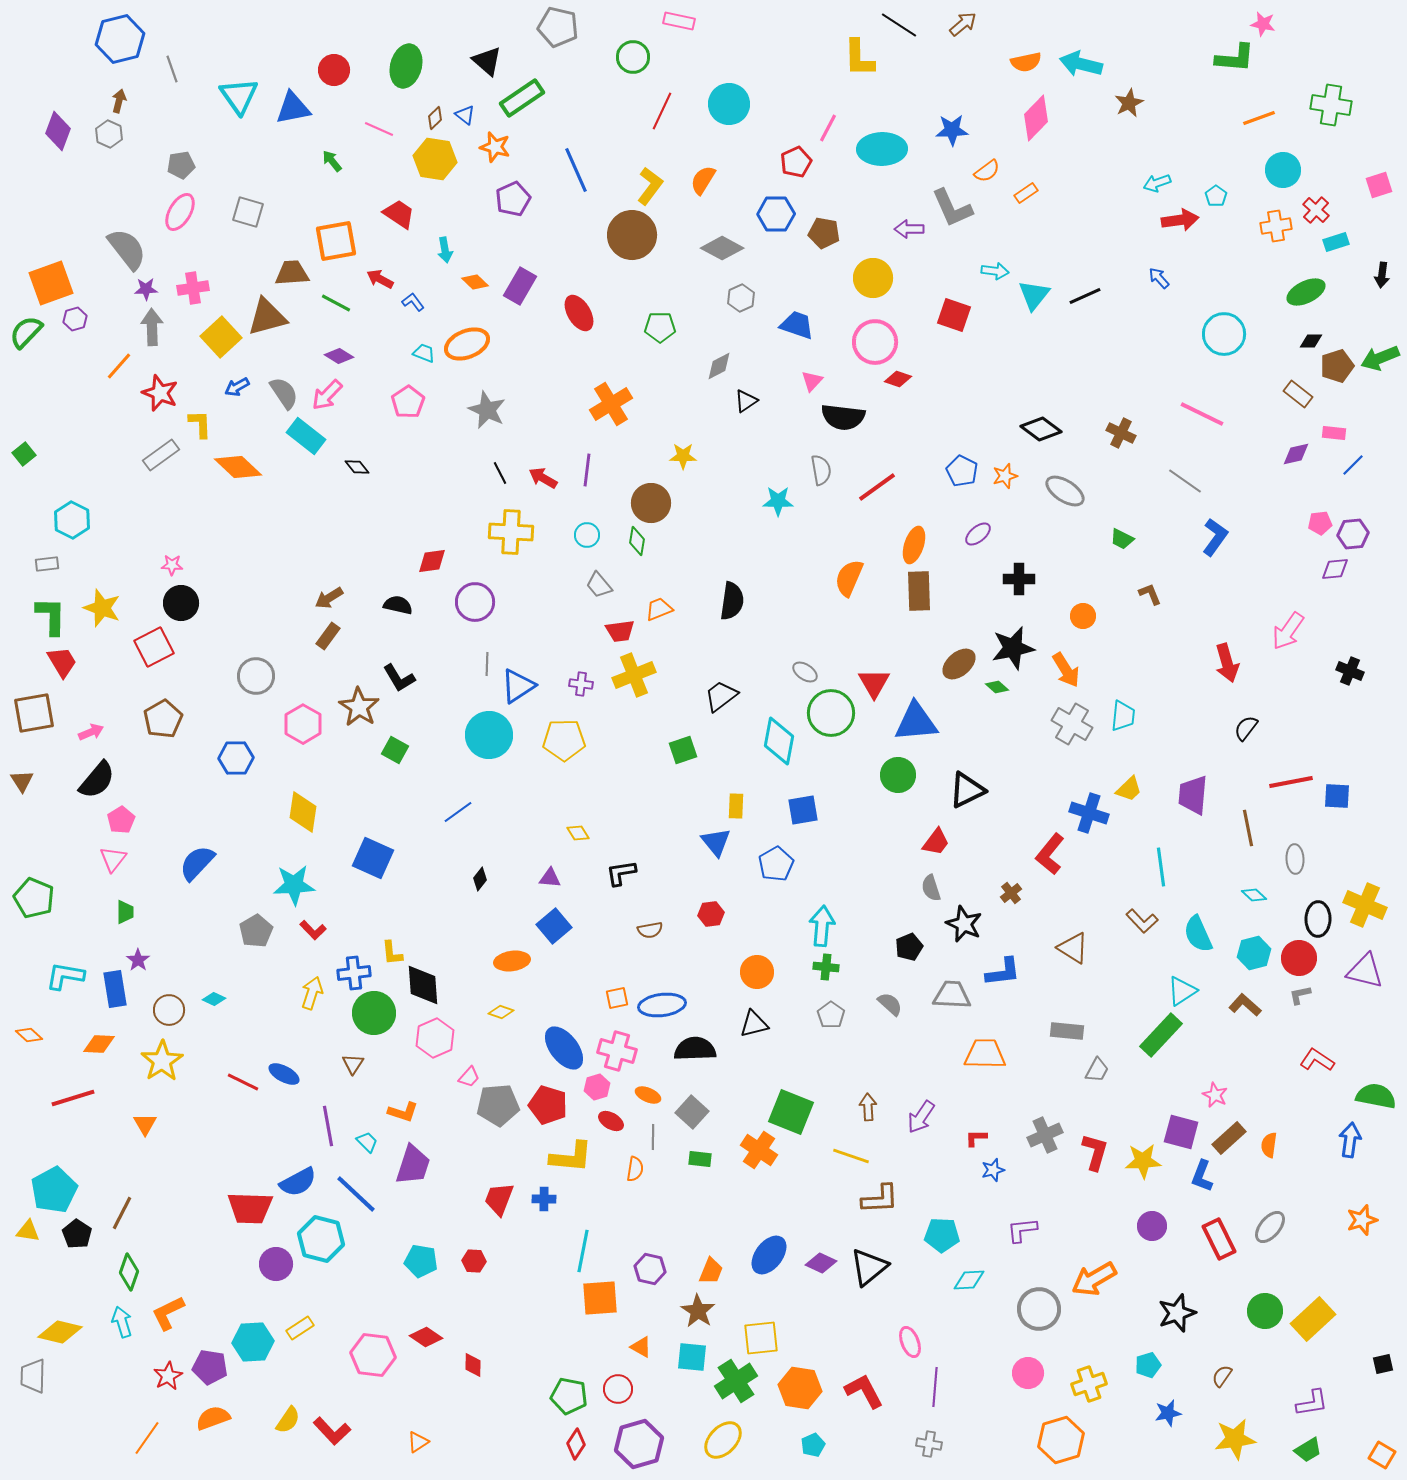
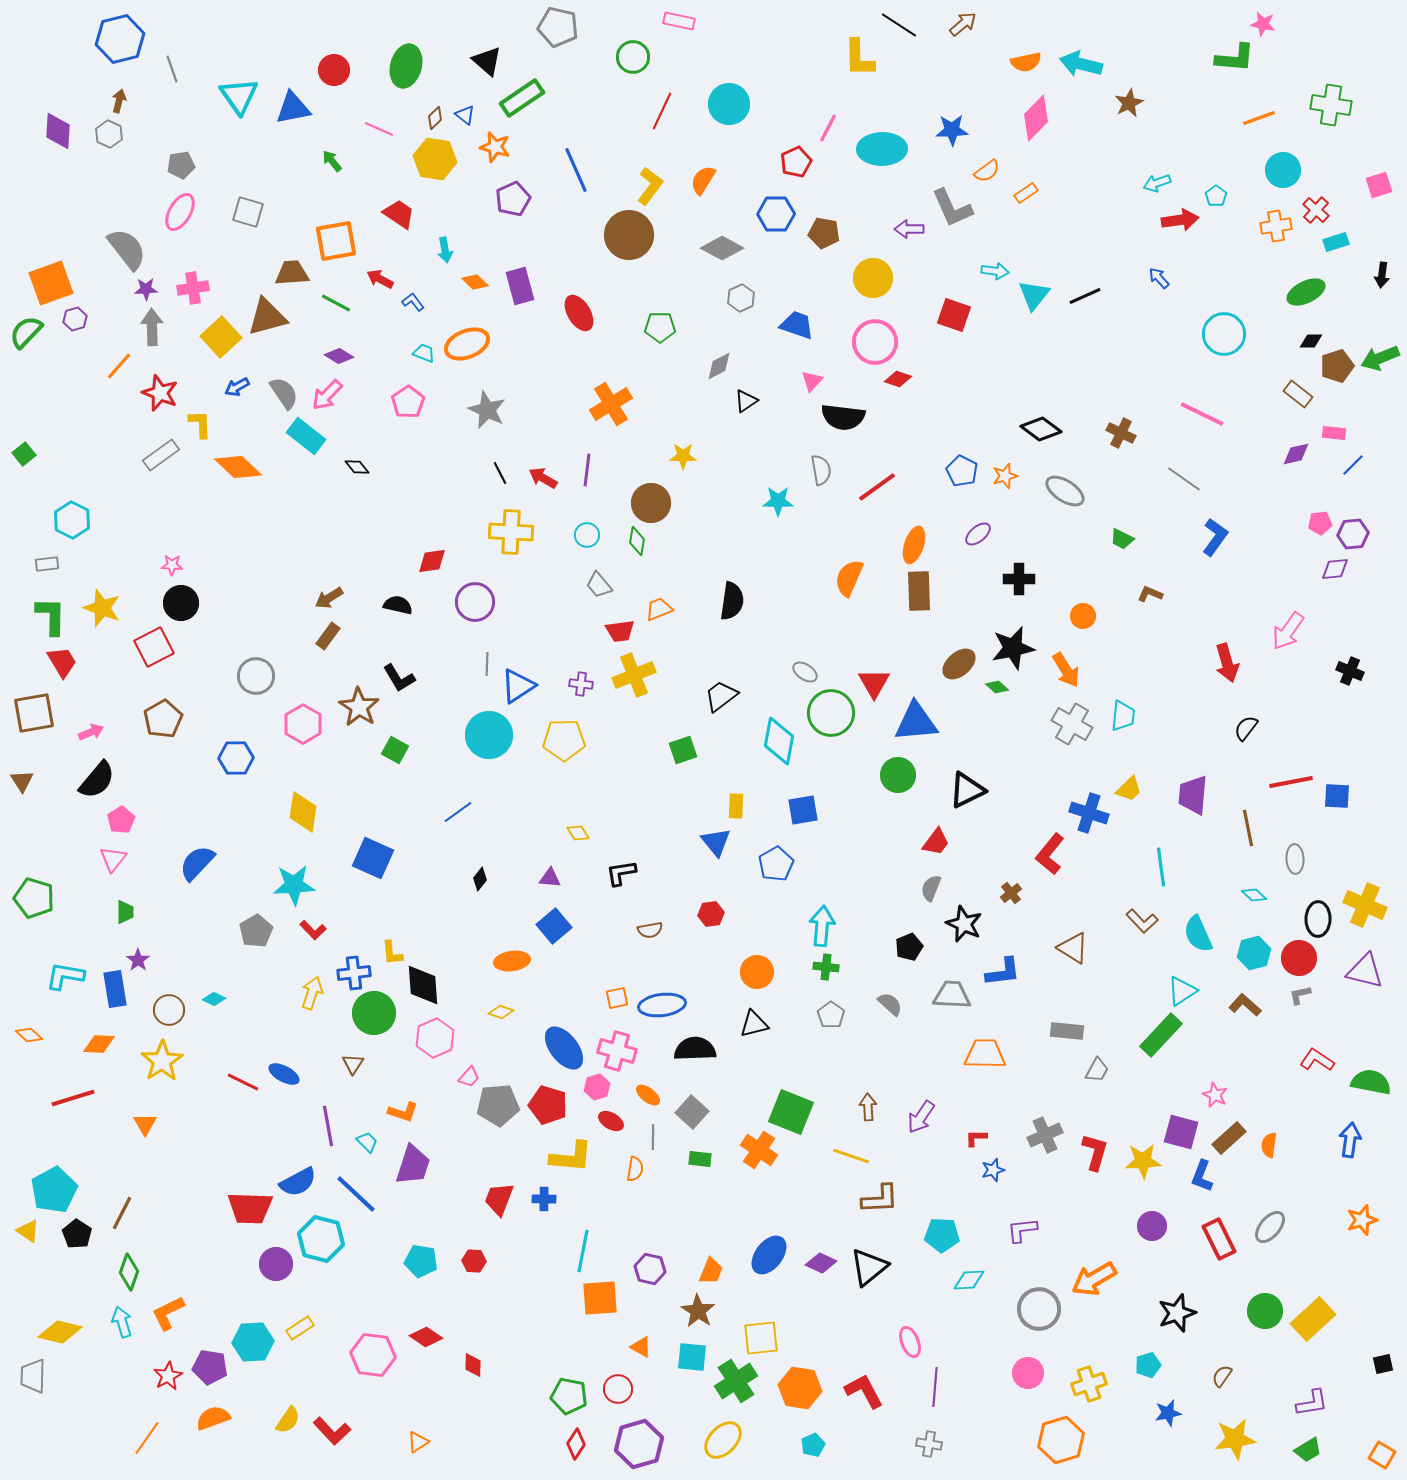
purple diamond at (58, 131): rotated 18 degrees counterclockwise
brown circle at (632, 235): moved 3 px left
purple rectangle at (520, 286): rotated 45 degrees counterclockwise
gray line at (1185, 481): moved 1 px left, 2 px up
brown L-shape at (1150, 594): rotated 45 degrees counterclockwise
gray semicircle at (931, 888): rotated 40 degrees clockwise
green pentagon at (34, 898): rotated 6 degrees counterclockwise
orange ellipse at (648, 1095): rotated 15 degrees clockwise
green semicircle at (1376, 1096): moved 5 px left, 14 px up
yellow triangle at (28, 1231): rotated 25 degrees clockwise
